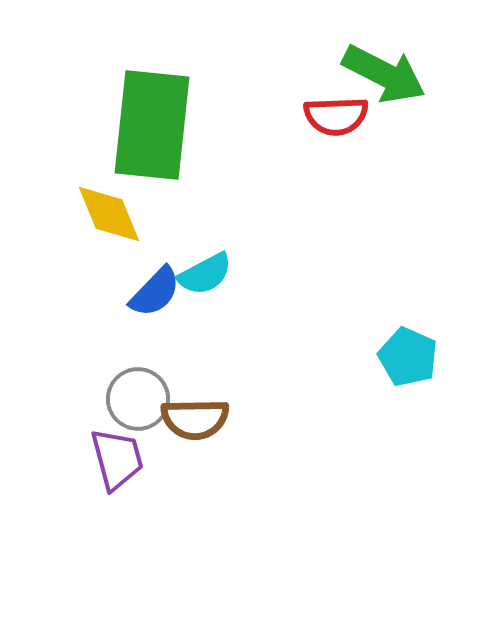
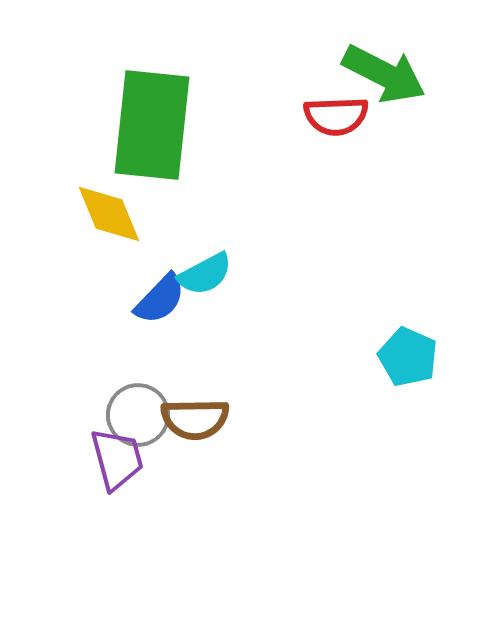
blue semicircle: moved 5 px right, 7 px down
gray circle: moved 16 px down
